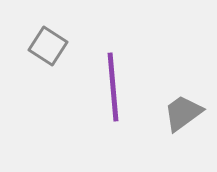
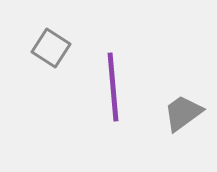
gray square: moved 3 px right, 2 px down
